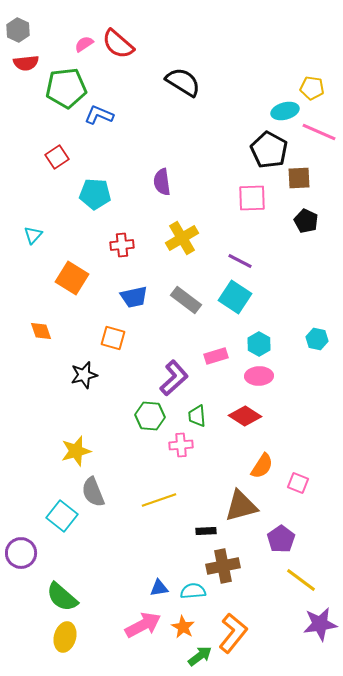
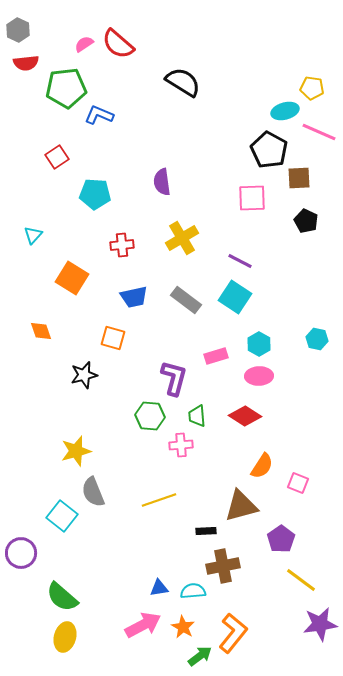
purple L-shape at (174, 378): rotated 33 degrees counterclockwise
